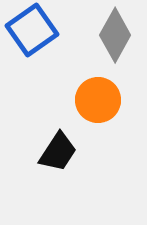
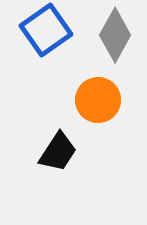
blue square: moved 14 px right
